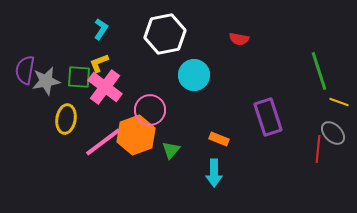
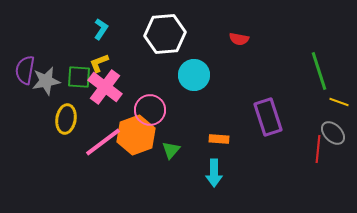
white hexagon: rotated 6 degrees clockwise
orange rectangle: rotated 18 degrees counterclockwise
